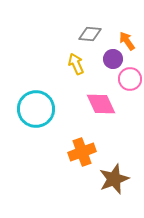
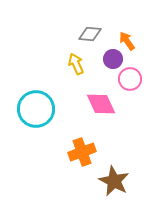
brown star: moved 2 px down; rotated 24 degrees counterclockwise
